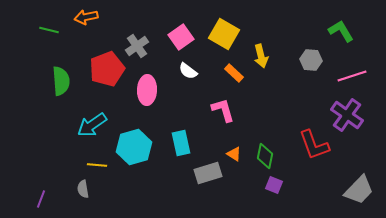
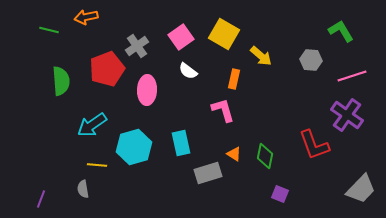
yellow arrow: rotated 35 degrees counterclockwise
orange rectangle: moved 6 px down; rotated 60 degrees clockwise
purple square: moved 6 px right, 9 px down
gray trapezoid: moved 2 px right, 1 px up
